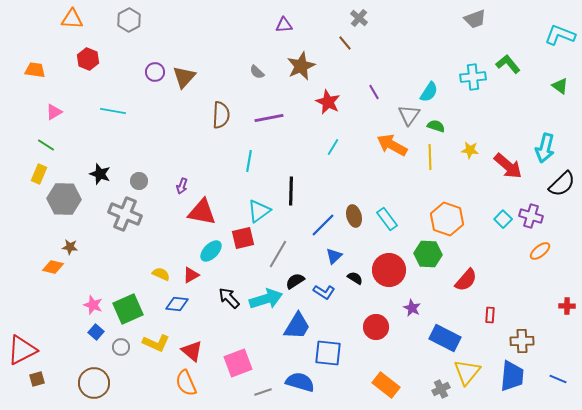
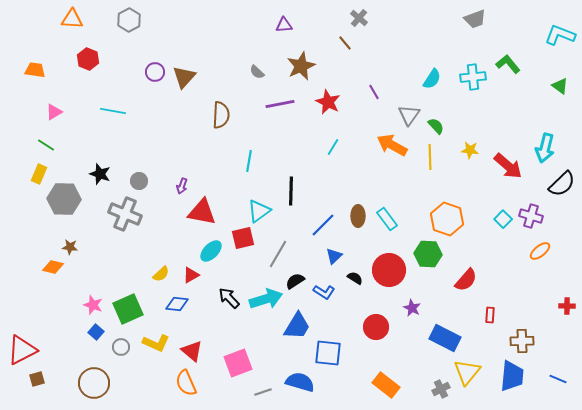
cyan semicircle at (429, 92): moved 3 px right, 13 px up
purple line at (269, 118): moved 11 px right, 14 px up
green semicircle at (436, 126): rotated 30 degrees clockwise
brown ellipse at (354, 216): moved 4 px right; rotated 15 degrees clockwise
yellow semicircle at (161, 274): rotated 114 degrees clockwise
